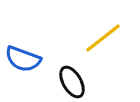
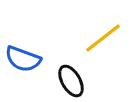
black ellipse: moved 1 px left, 1 px up
